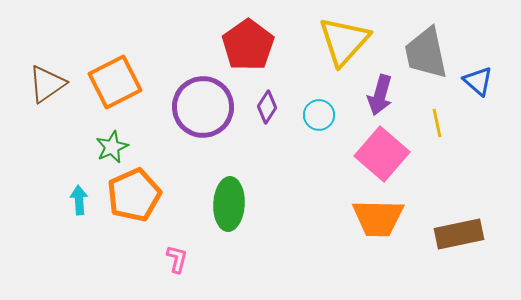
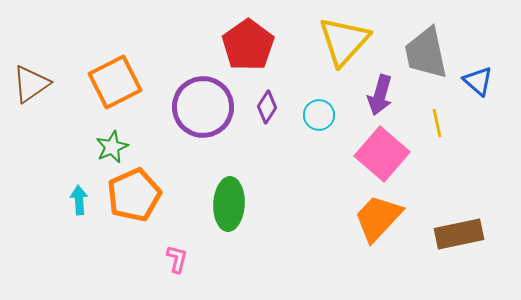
brown triangle: moved 16 px left
orange trapezoid: rotated 132 degrees clockwise
